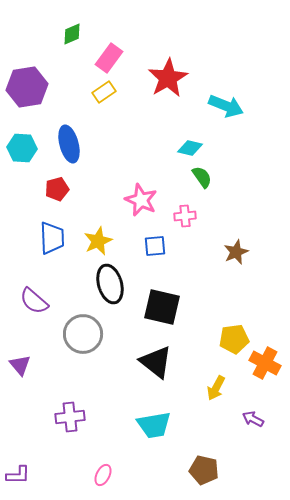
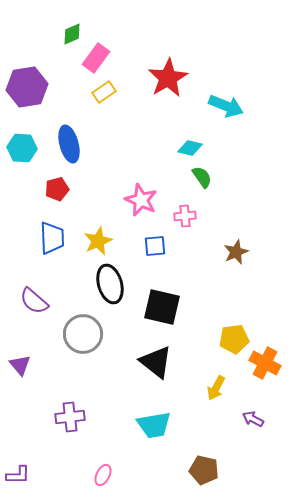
pink rectangle: moved 13 px left
